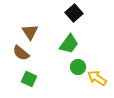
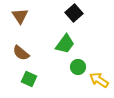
brown triangle: moved 10 px left, 16 px up
green trapezoid: moved 4 px left
yellow arrow: moved 2 px right, 2 px down
